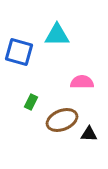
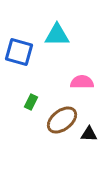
brown ellipse: rotated 16 degrees counterclockwise
